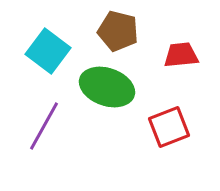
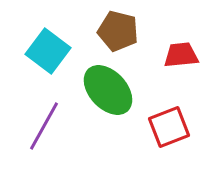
green ellipse: moved 1 px right, 3 px down; rotated 28 degrees clockwise
